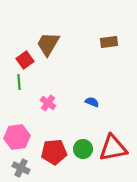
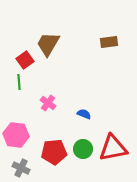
blue semicircle: moved 8 px left, 12 px down
pink hexagon: moved 1 px left, 2 px up; rotated 15 degrees clockwise
